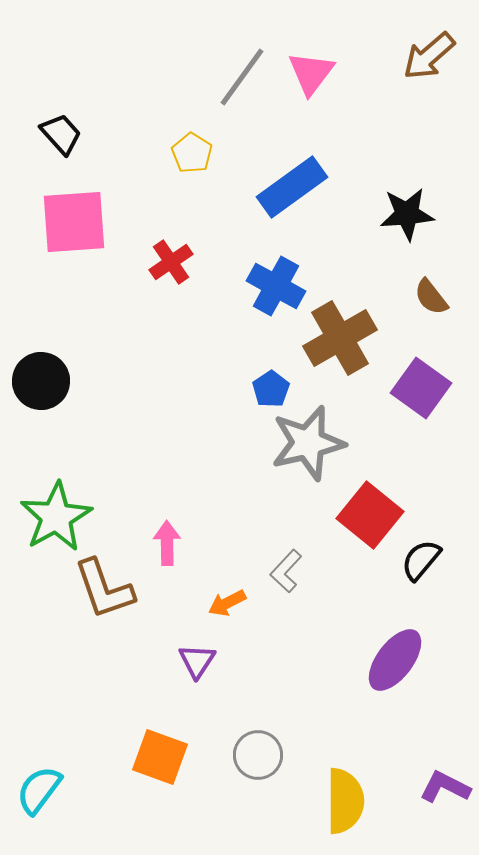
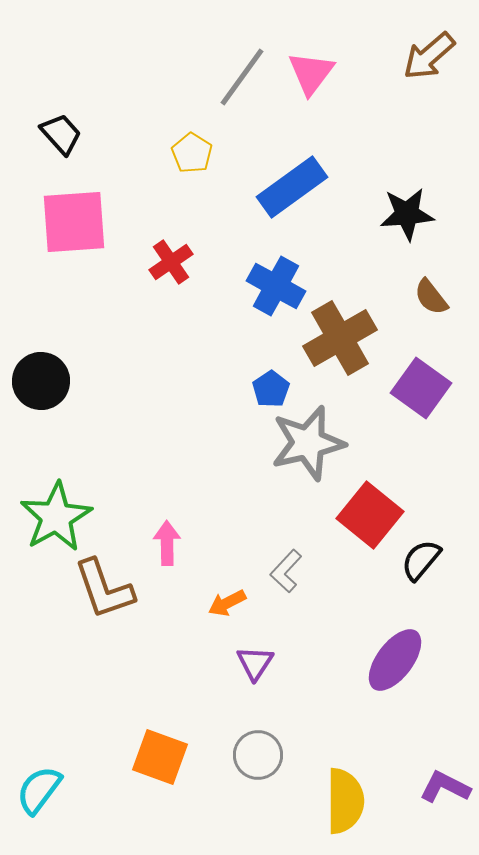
purple triangle: moved 58 px right, 2 px down
